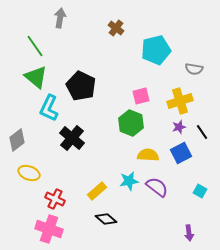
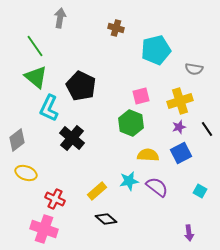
brown cross: rotated 21 degrees counterclockwise
black line: moved 5 px right, 3 px up
yellow ellipse: moved 3 px left
pink cross: moved 5 px left
